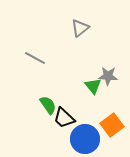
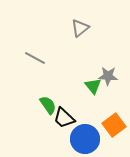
orange square: moved 2 px right
